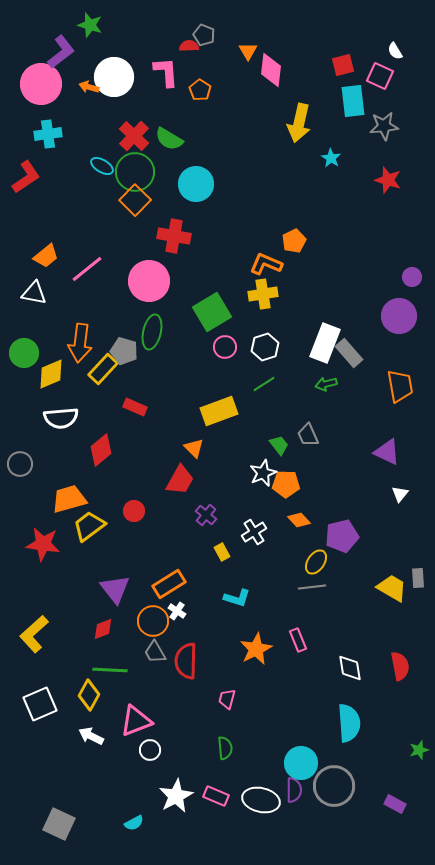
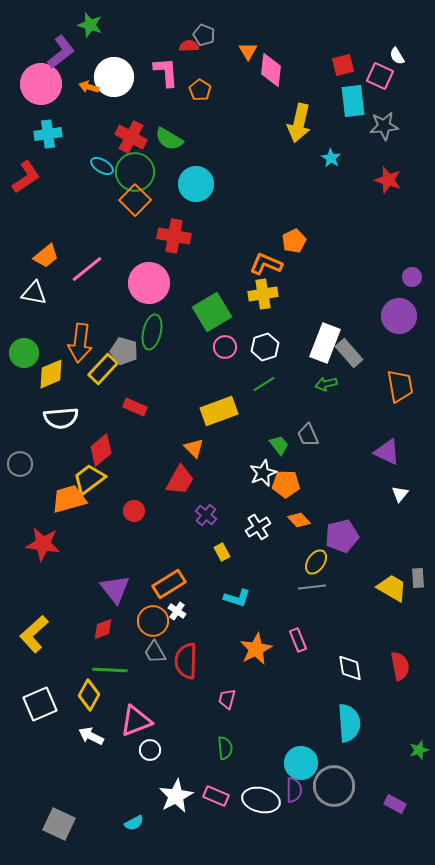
white semicircle at (395, 51): moved 2 px right, 5 px down
red cross at (134, 136): moved 3 px left, 1 px down; rotated 16 degrees counterclockwise
pink circle at (149, 281): moved 2 px down
yellow trapezoid at (89, 526): moved 47 px up
white cross at (254, 532): moved 4 px right, 5 px up
